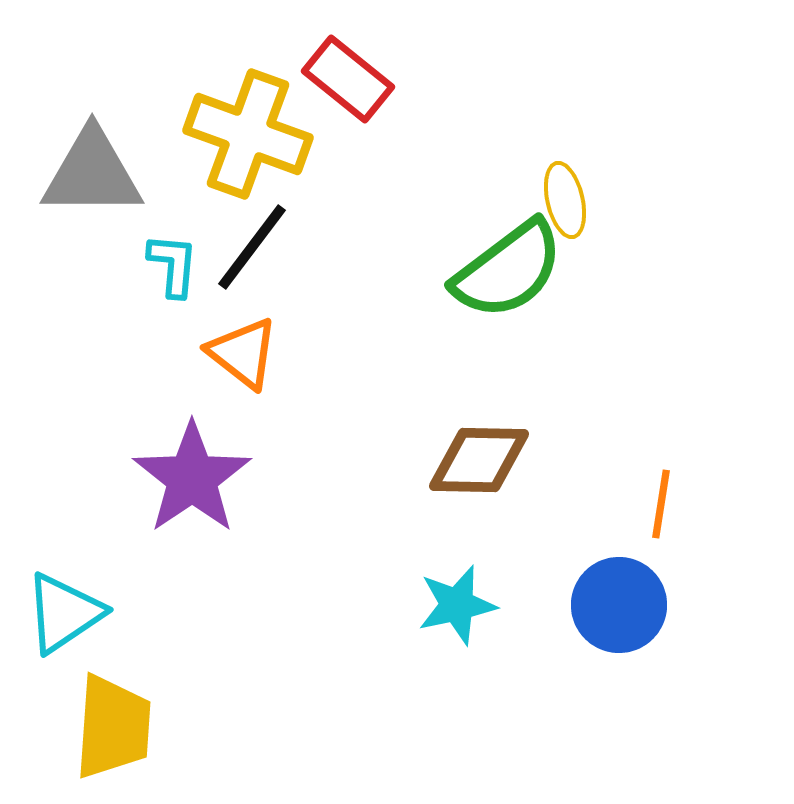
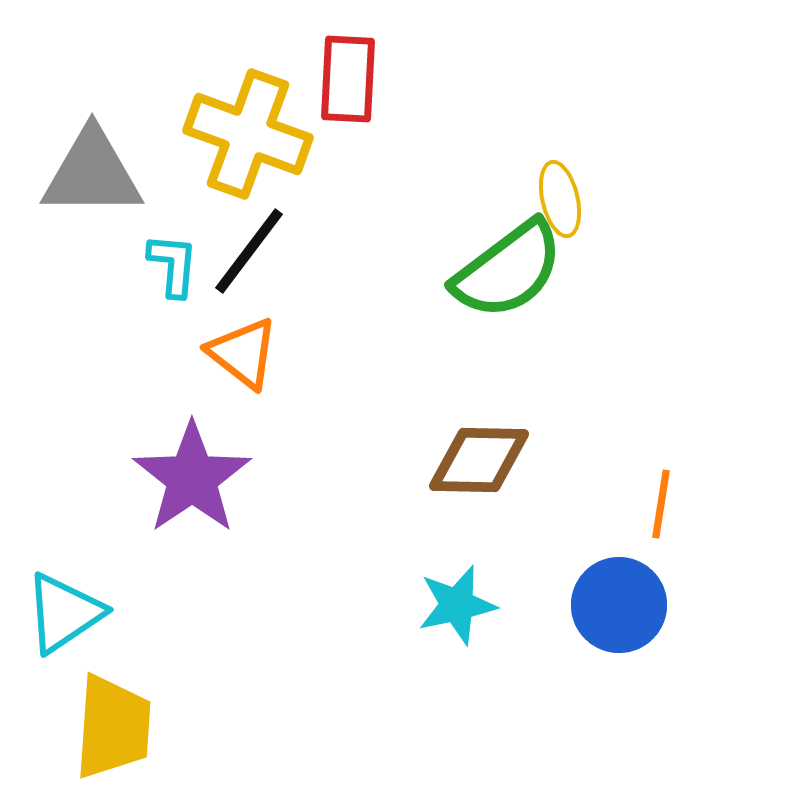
red rectangle: rotated 54 degrees clockwise
yellow ellipse: moved 5 px left, 1 px up
black line: moved 3 px left, 4 px down
